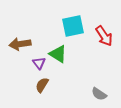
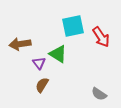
red arrow: moved 3 px left, 1 px down
